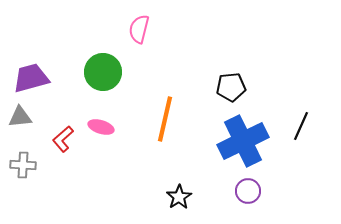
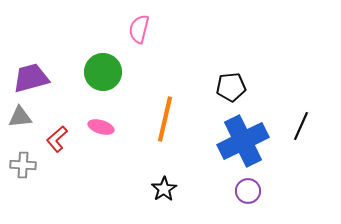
red L-shape: moved 6 px left
black star: moved 15 px left, 8 px up
